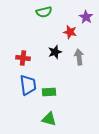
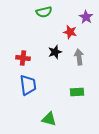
green rectangle: moved 28 px right
